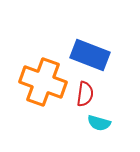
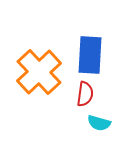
blue rectangle: rotated 72 degrees clockwise
orange cross: moved 4 px left, 10 px up; rotated 27 degrees clockwise
